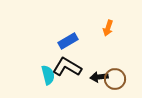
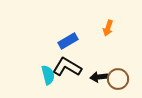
brown circle: moved 3 px right
